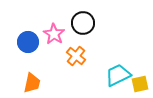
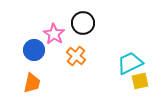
blue circle: moved 6 px right, 8 px down
cyan trapezoid: moved 12 px right, 12 px up
yellow square: moved 3 px up
